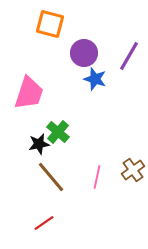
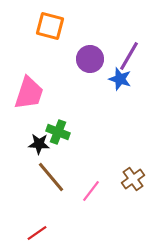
orange square: moved 2 px down
purple circle: moved 6 px right, 6 px down
blue star: moved 25 px right
green cross: rotated 20 degrees counterclockwise
black star: rotated 15 degrees clockwise
brown cross: moved 9 px down
pink line: moved 6 px left, 14 px down; rotated 25 degrees clockwise
red line: moved 7 px left, 10 px down
